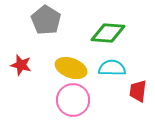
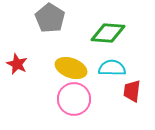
gray pentagon: moved 4 px right, 2 px up
red star: moved 4 px left, 1 px up; rotated 10 degrees clockwise
red trapezoid: moved 6 px left
pink circle: moved 1 px right, 1 px up
